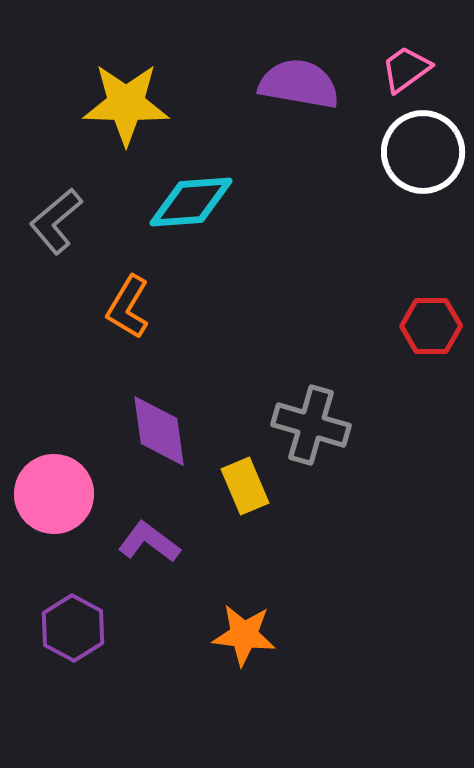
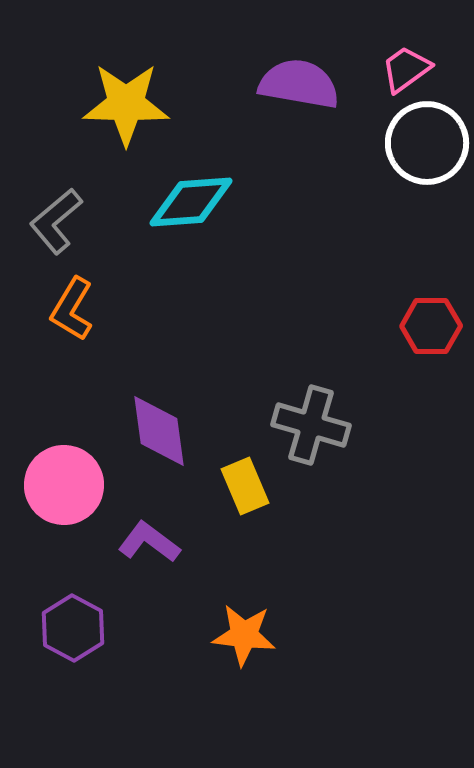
white circle: moved 4 px right, 9 px up
orange L-shape: moved 56 px left, 2 px down
pink circle: moved 10 px right, 9 px up
